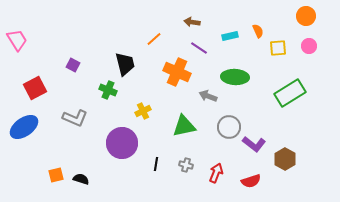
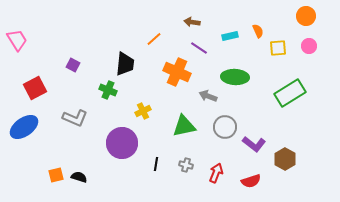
black trapezoid: rotated 20 degrees clockwise
gray circle: moved 4 px left
black semicircle: moved 2 px left, 2 px up
